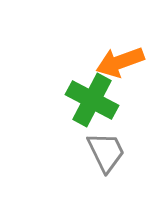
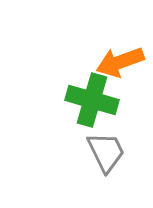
green cross: rotated 12 degrees counterclockwise
